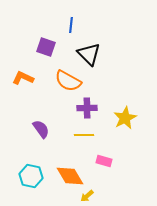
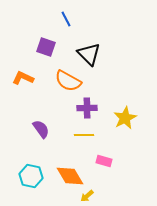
blue line: moved 5 px left, 6 px up; rotated 35 degrees counterclockwise
